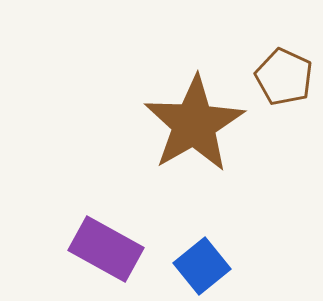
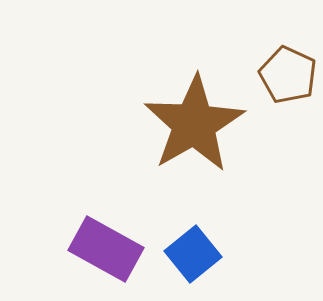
brown pentagon: moved 4 px right, 2 px up
blue square: moved 9 px left, 12 px up
